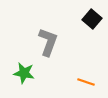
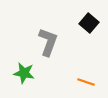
black square: moved 3 px left, 4 px down
